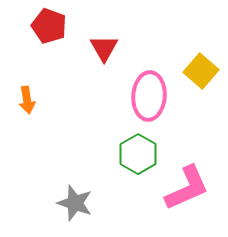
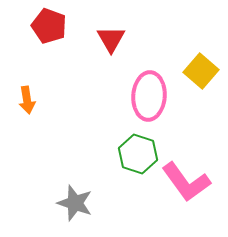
red triangle: moved 7 px right, 9 px up
green hexagon: rotated 12 degrees counterclockwise
pink L-shape: moved 1 px left, 6 px up; rotated 78 degrees clockwise
